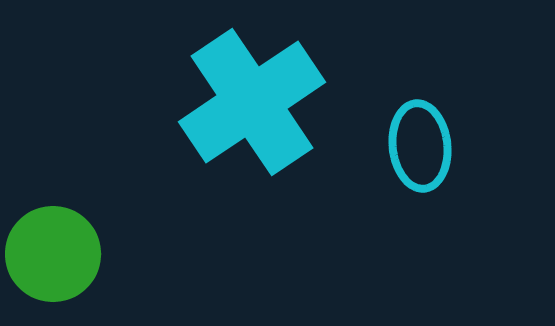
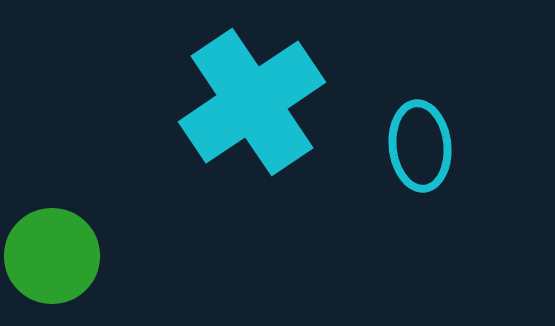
green circle: moved 1 px left, 2 px down
